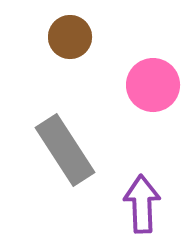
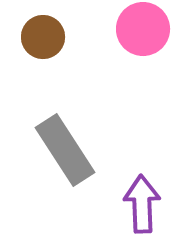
brown circle: moved 27 px left
pink circle: moved 10 px left, 56 px up
